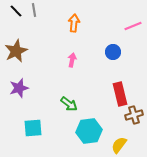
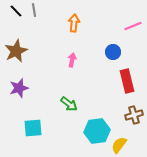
red rectangle: moved 7 px right, 13 px up
cyan hexagon: moved 8 px right
